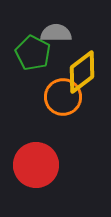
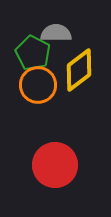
yellow diamond: moved 3 px left, 2 px up
orange circle: moved 25 px left, 12 px up
red circle: moved 19 px right
